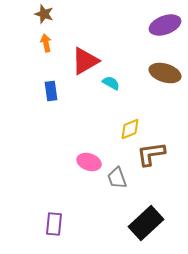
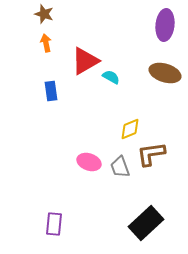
purple ellipse: rotated 64 degrees counterclockwise
cyan semicircle: moved 6 px up
gray trapezoid: moved 3 px right, 11 px up
